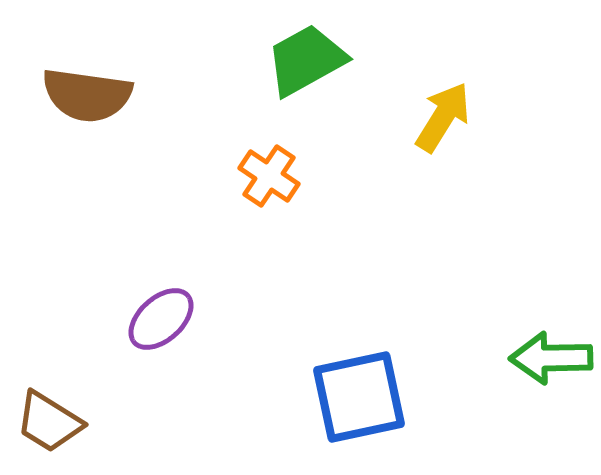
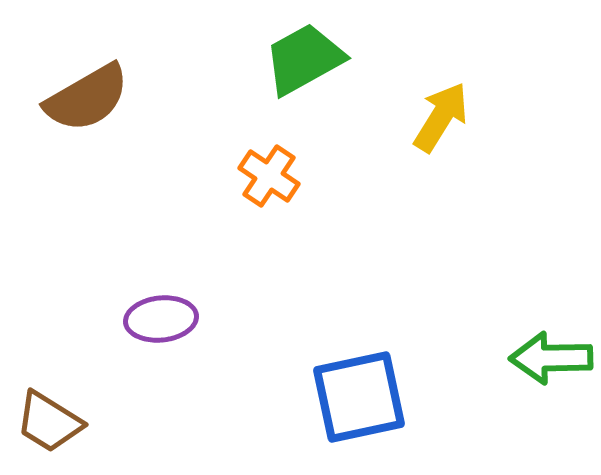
green trapezoid: moved 2 px left, 1 px up
brown semicircle: moved 3 px down; rotated 38 degrees counterclockwise
yellow arrow: moved 2 px left
purple ellipse: rotated 36 degrees clockwise
